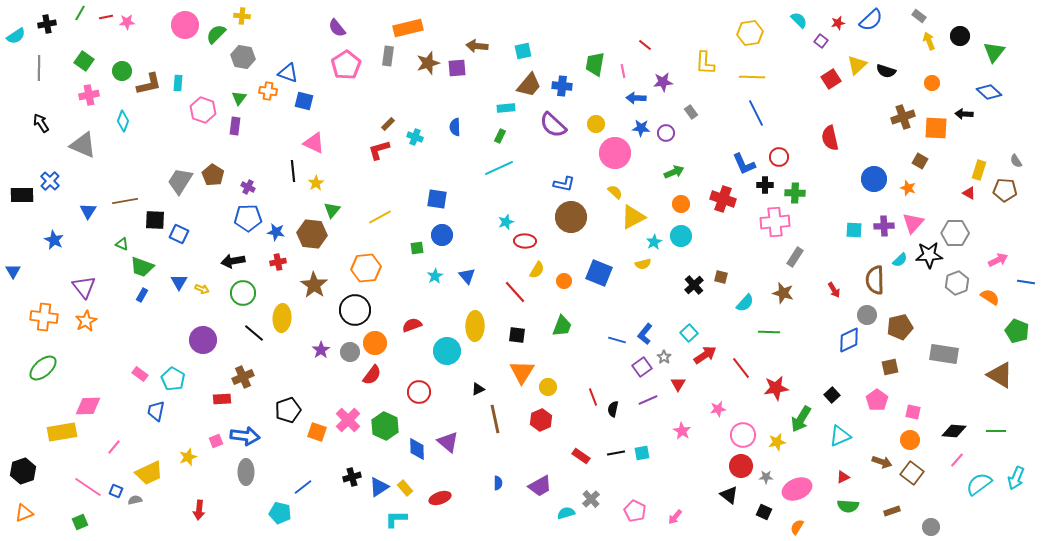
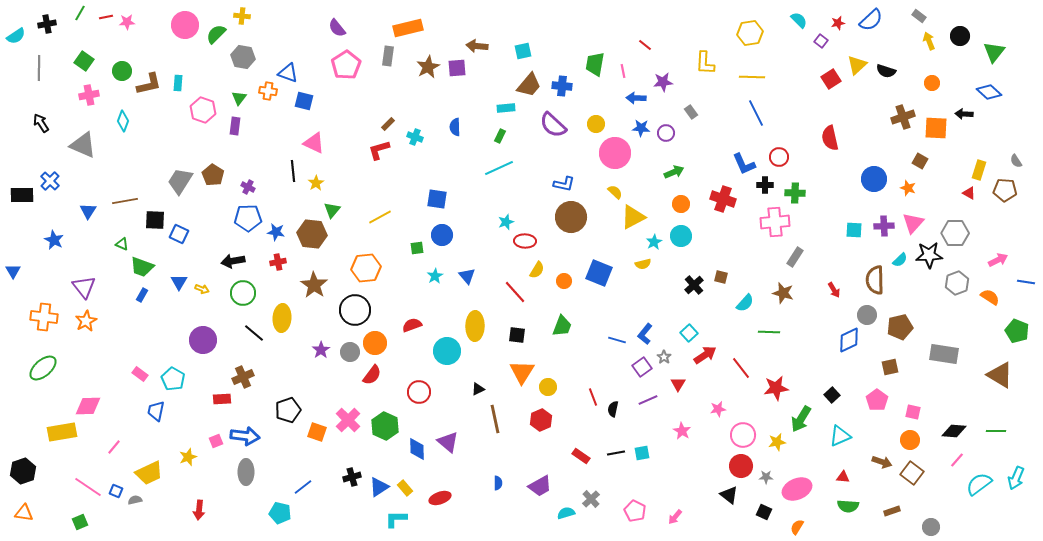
brown star at (428, 63): moved 4 px down; rotated 10 degrees counterclockwise
red triangle at (843, 477): rotated 32 degrees clockwise
orange triangle at (24, 513): rotated 30 degrees clockwise
